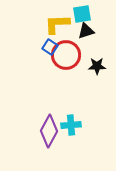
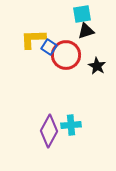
yellow L-shape: moved 24 px left, 15 px down
blue square: moved 1 px left
black star: rotated 30 degrees clockwise
